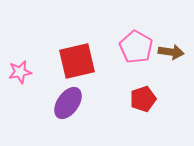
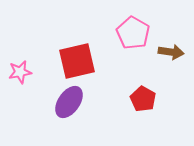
pink pentagon: moved 3 px left, 14 px up
red pentagon: rotated 25 degrees counterclockwise
purple ellipse: moved 1 px right, 1 px up
